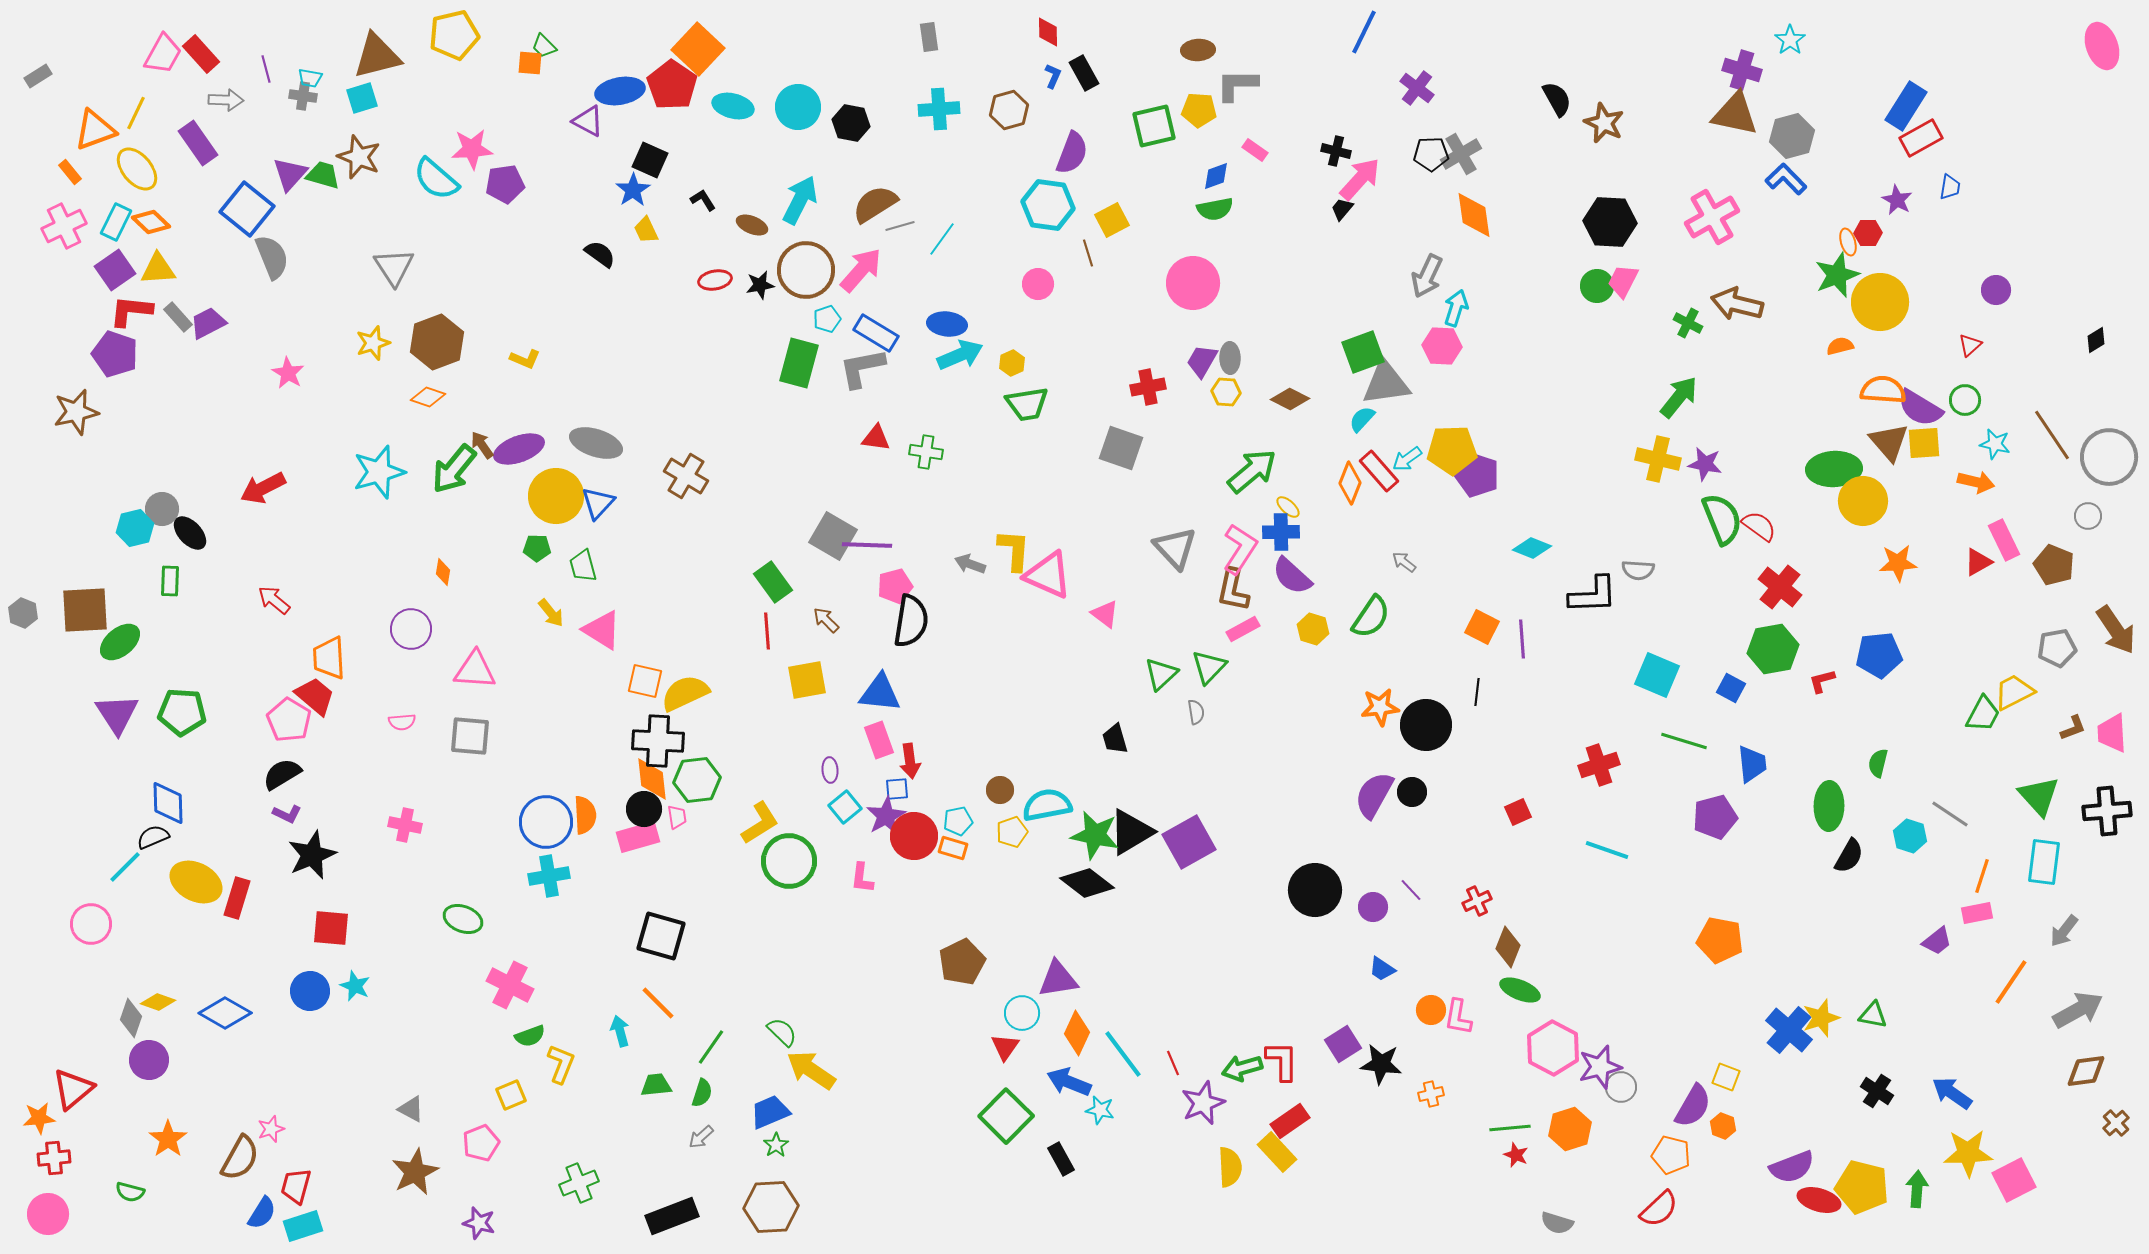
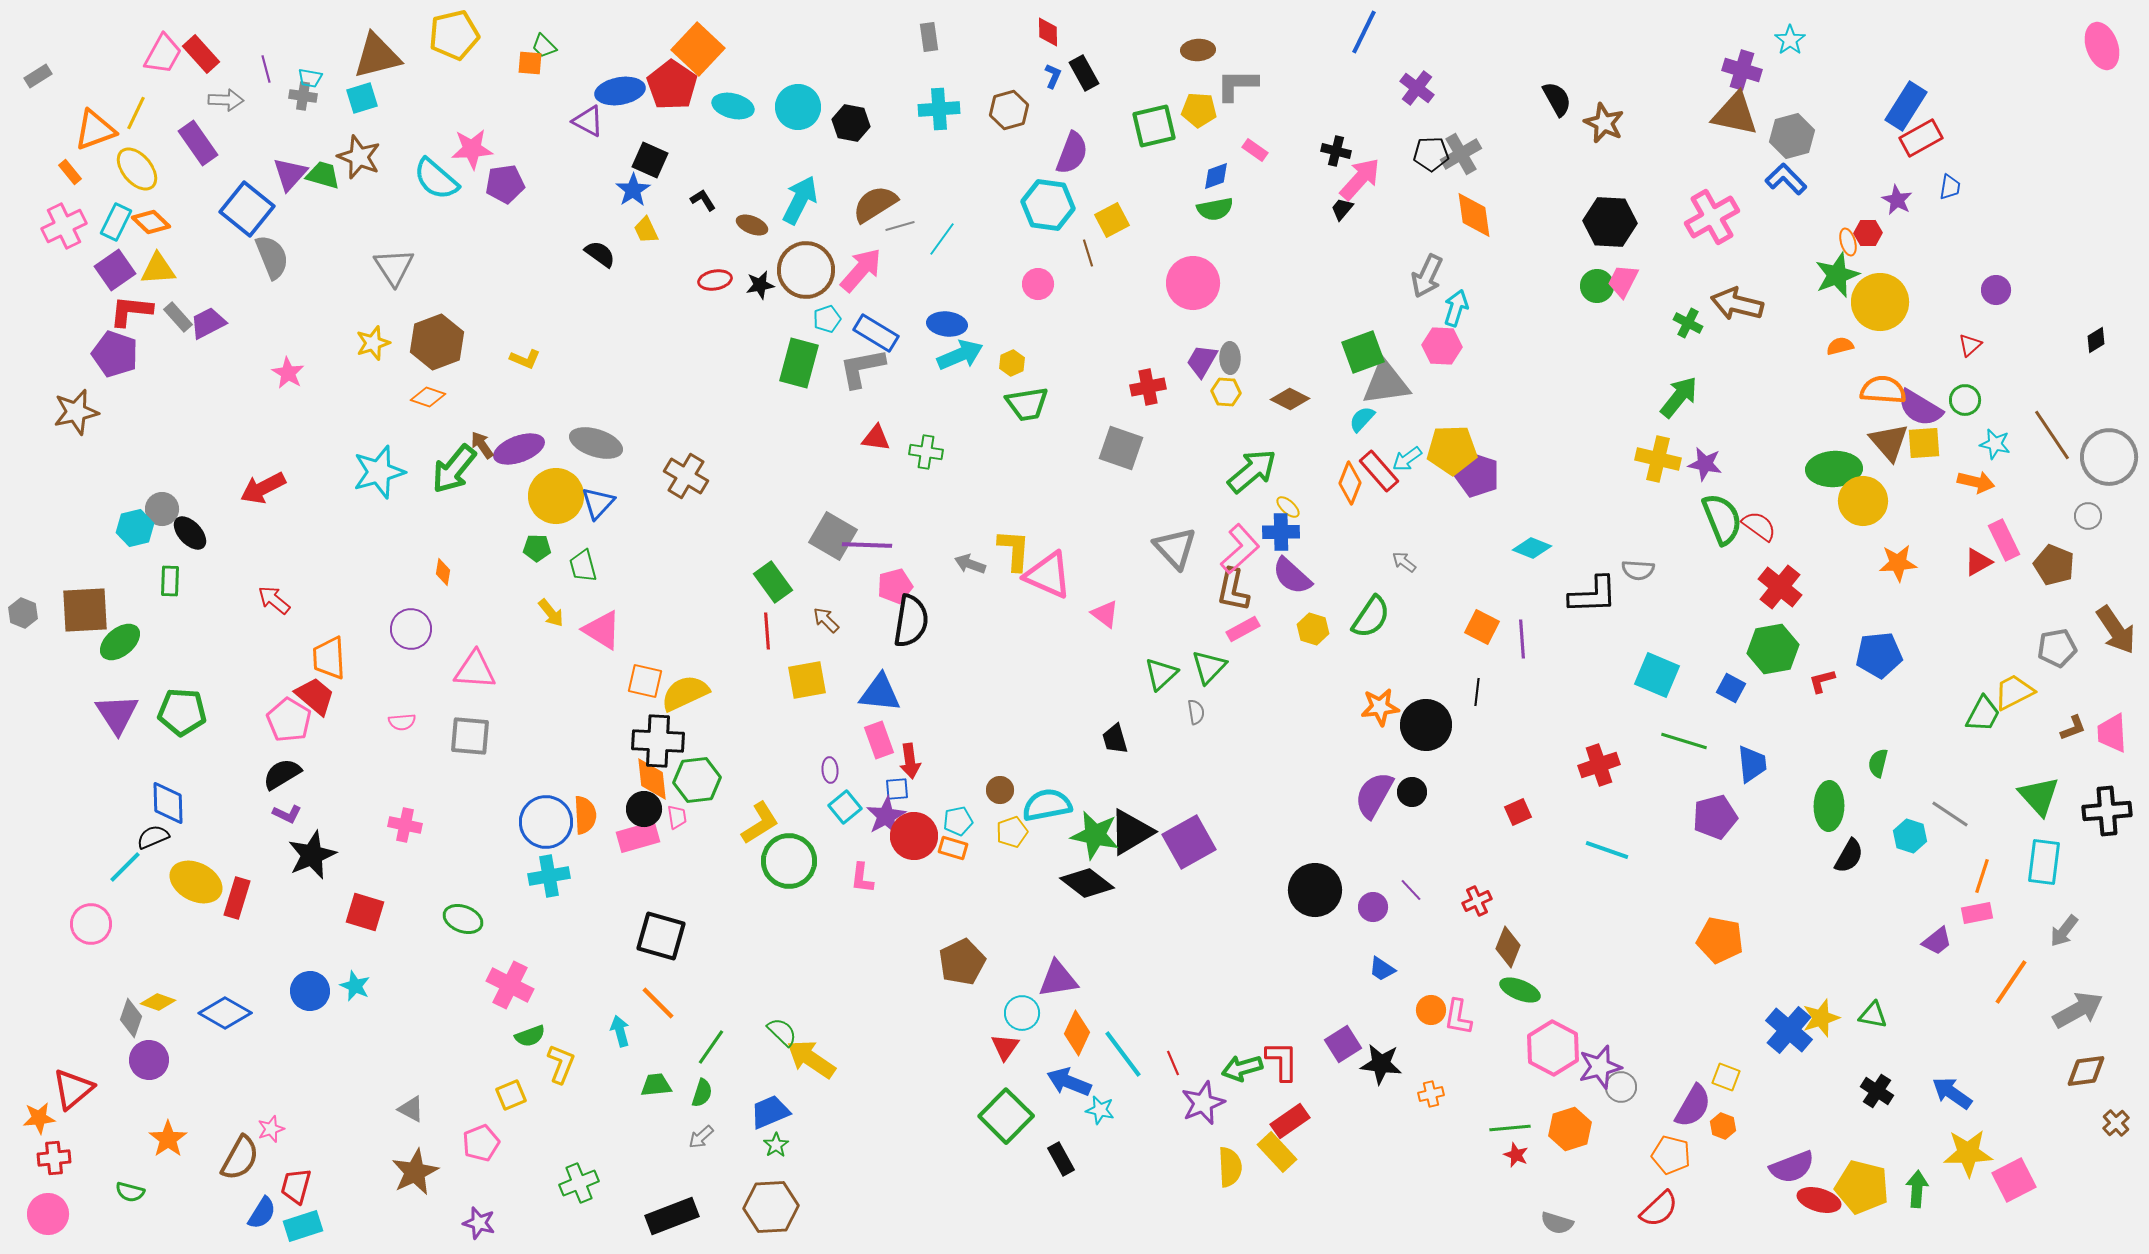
pink L-shape at (1240, 549): rotated 15 degrees clockwise
red square at (331, 928): moved 34 px right, 16 px up; rotated 12 degrees clockwise
yellow arrow at (811, 1070): moved 11 px up
